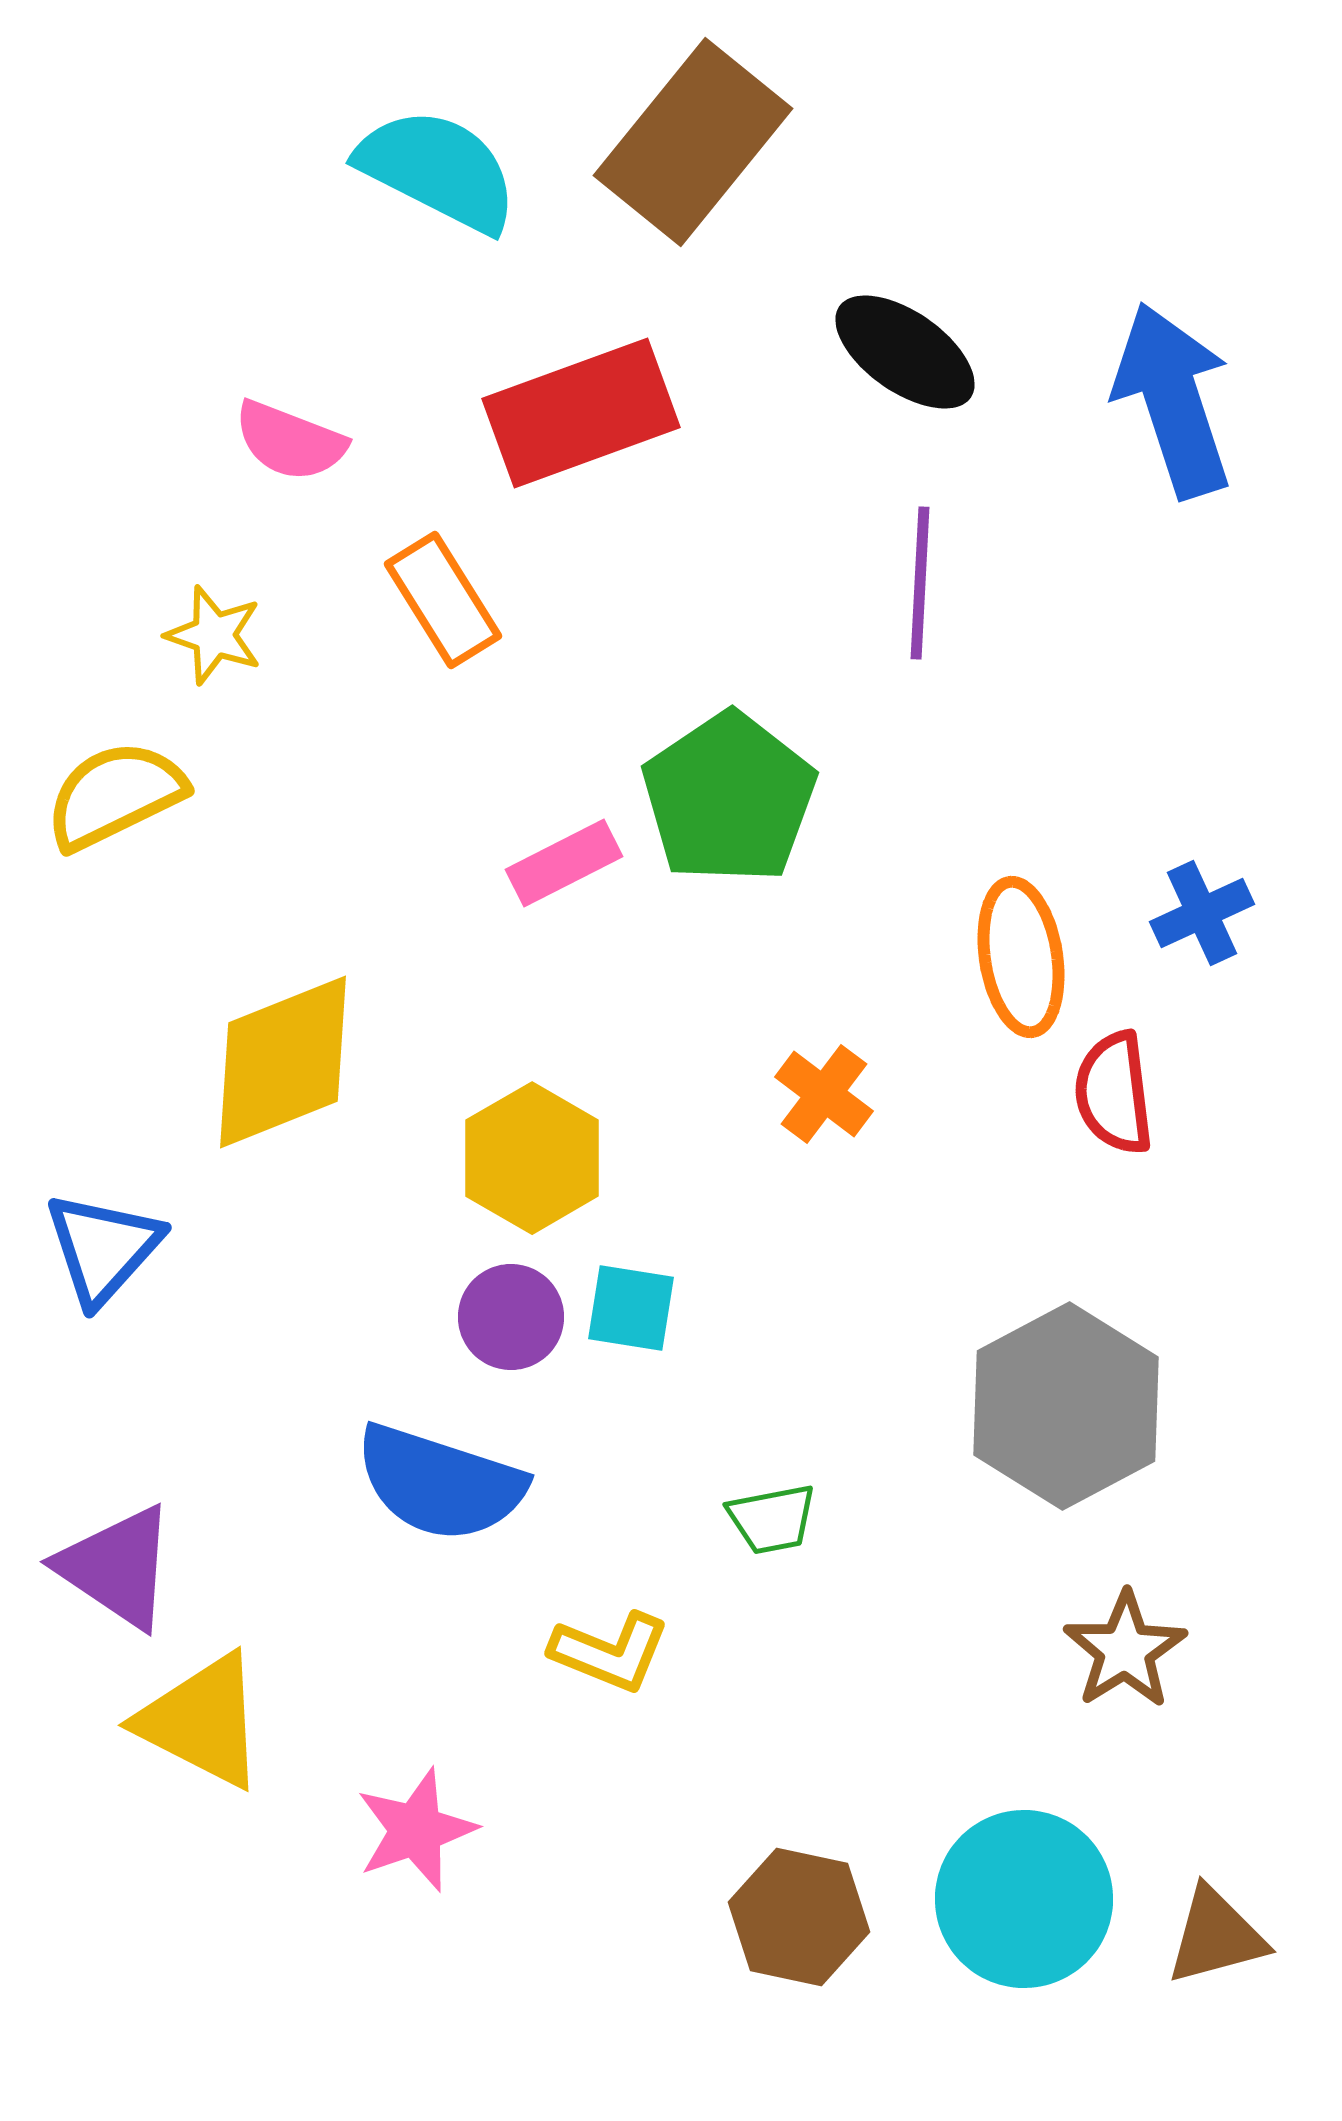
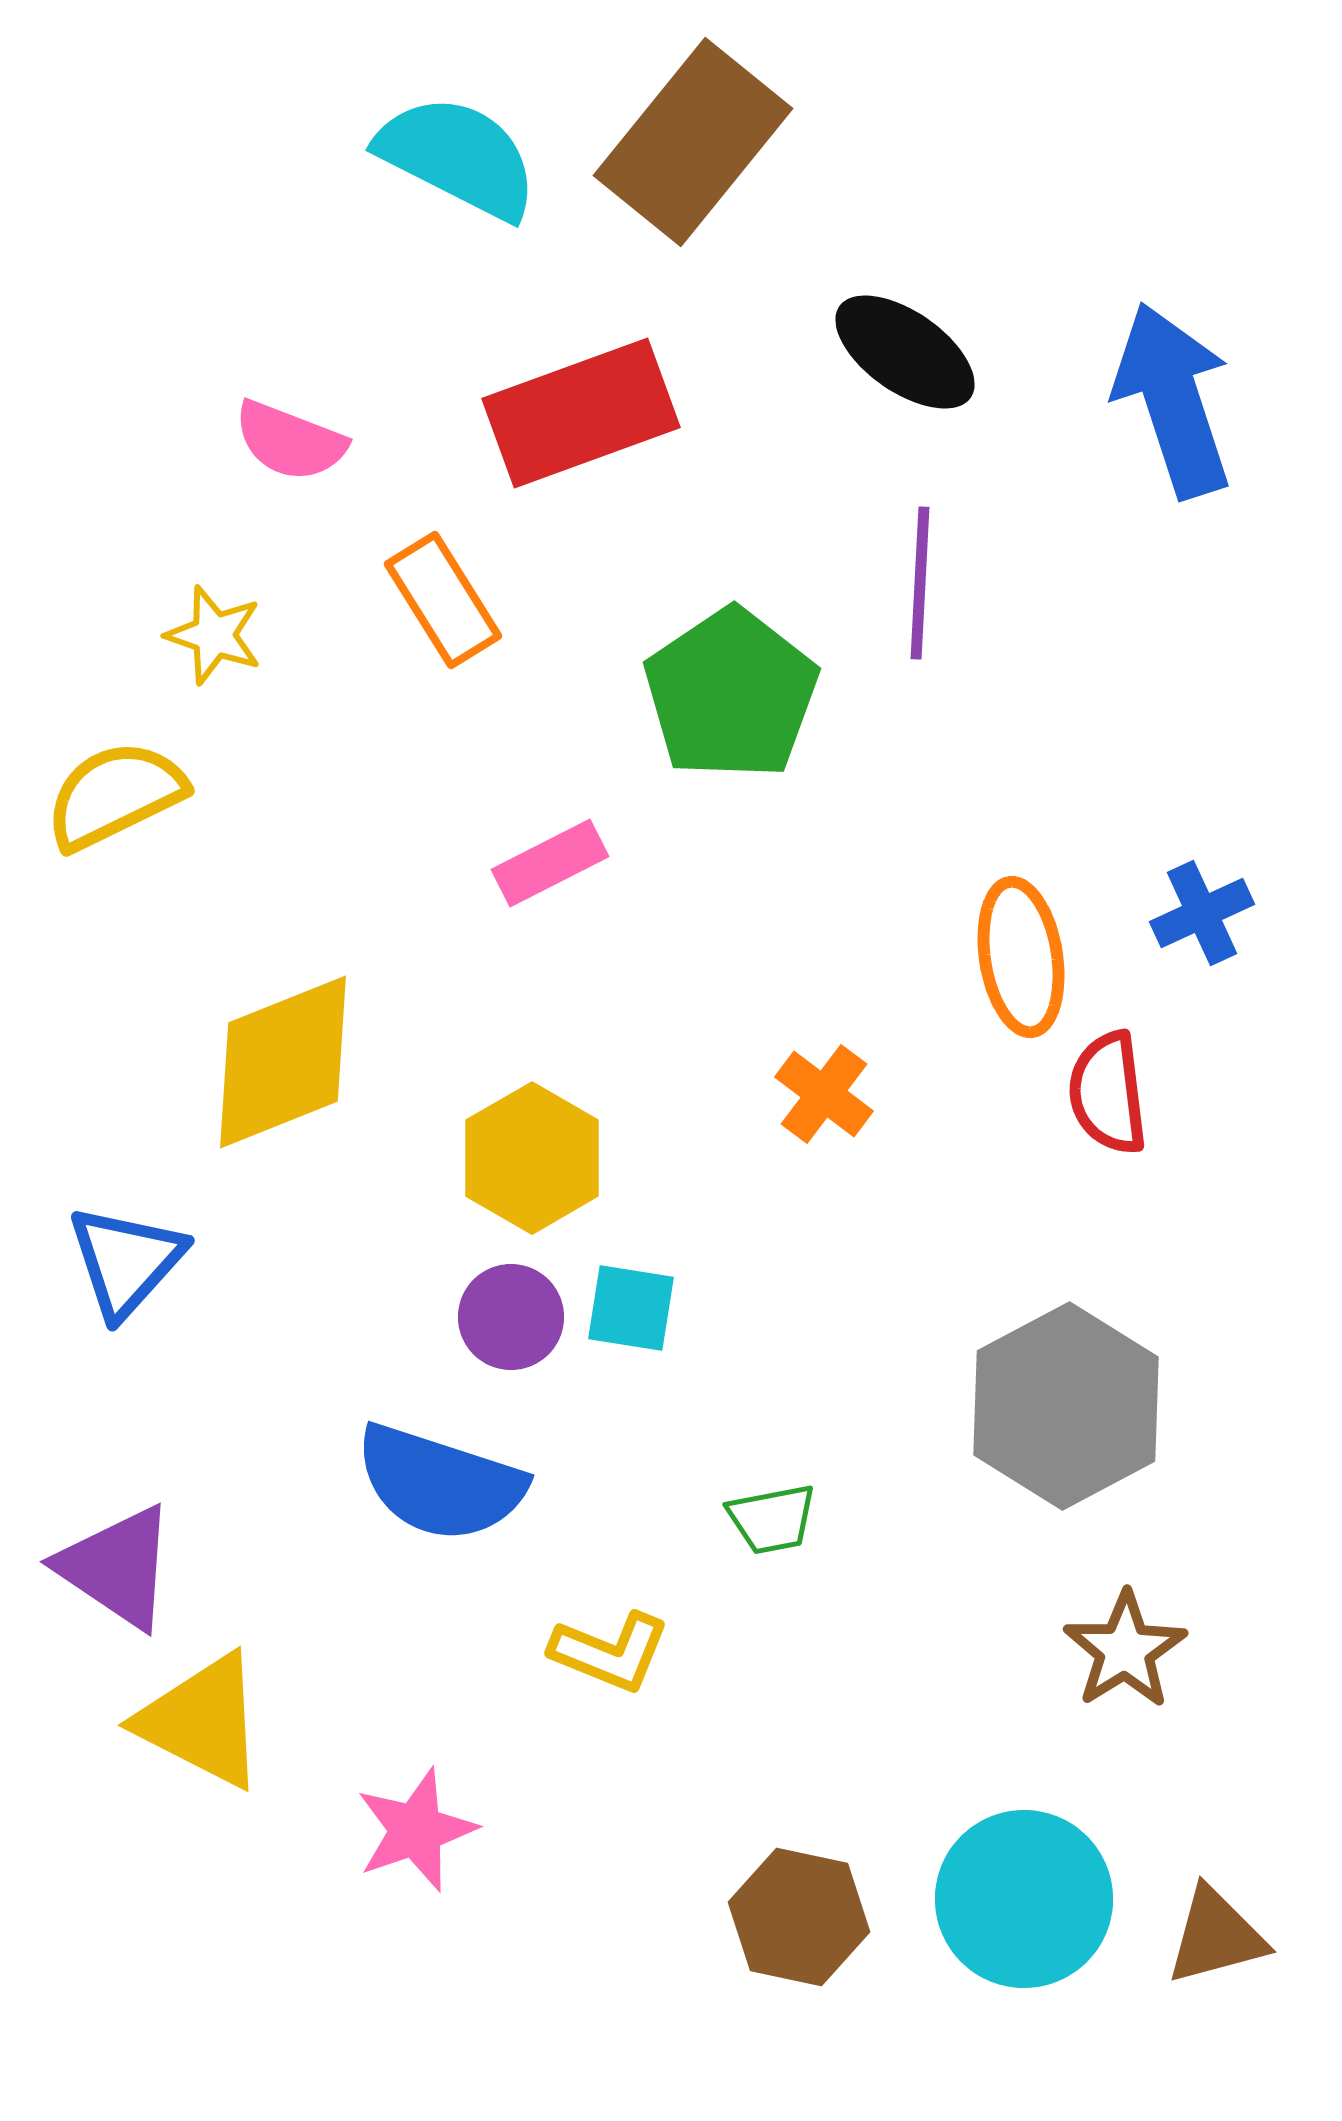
cyan semicircle: moved 20 px right, 13 px up
green pentagon: moved 2 px right, 104 px up
pink rectangle: moved 14 px left
red semicircle: moved 6 px left
blue triangle: moved 23 px right, 13 px down
